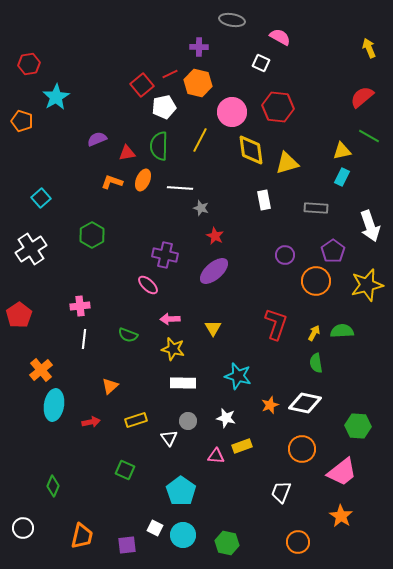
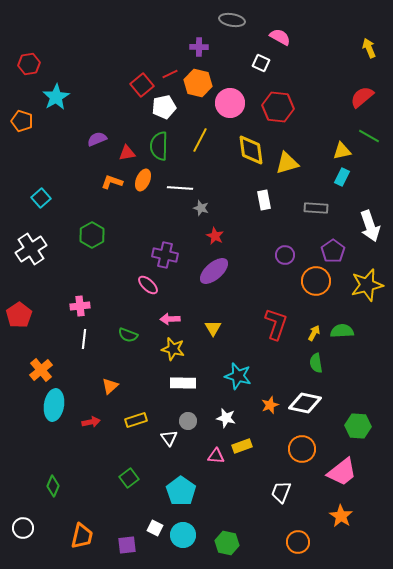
pink circle at (232, 112): moved 2 px left, 9 px up
green square at (125, 470): moved 4 px right, 8 px down; rotated 30 degrees clockwise
